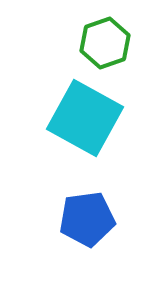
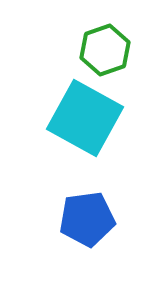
green hexagon: moved 7 px down
